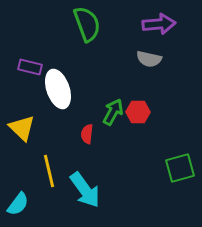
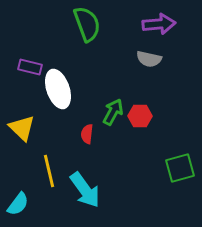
red hexagon: moved 2 px right, 4 px down
